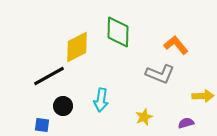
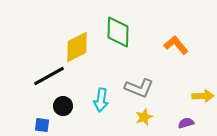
gray L-shape: moved 21 px left, 14 px down
